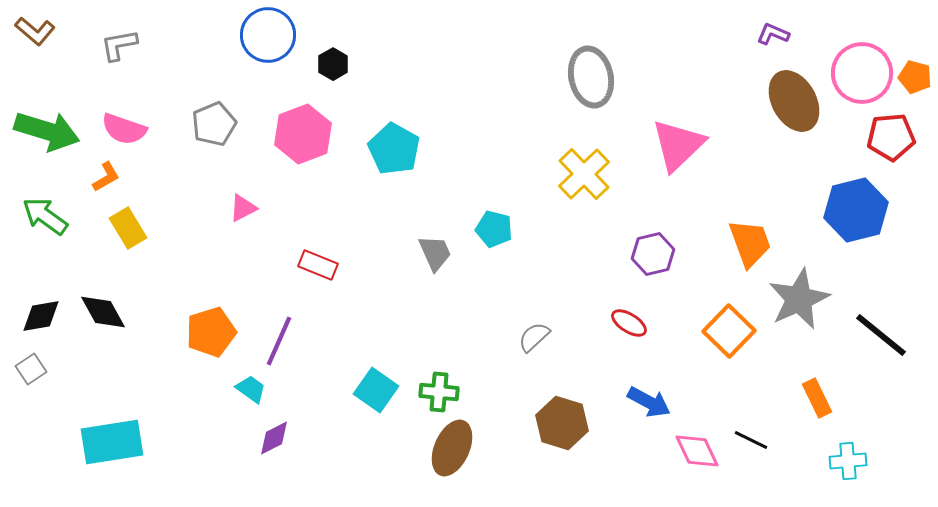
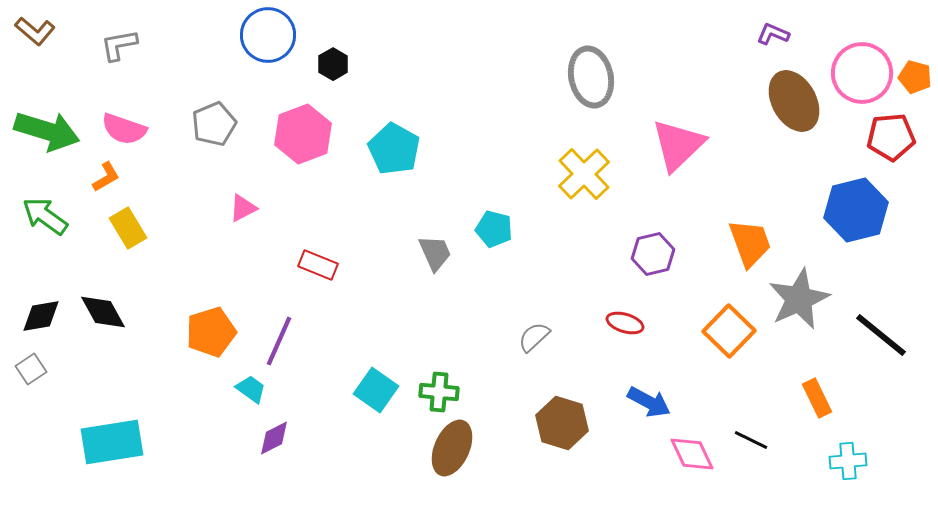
red ellipse at (629, 323): moved 4 px left; rotated 15 degrees counterclockwise
pink diamond at (697, 451): moved 5 px left, 3 px down
